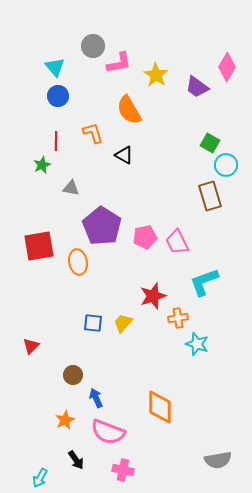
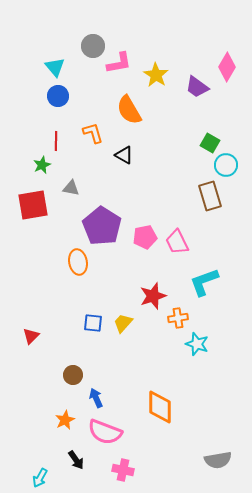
red square: moved 6 px left, 41 px up
red triangle: moved 10 px up
pink semicircle: moved 3 px left
